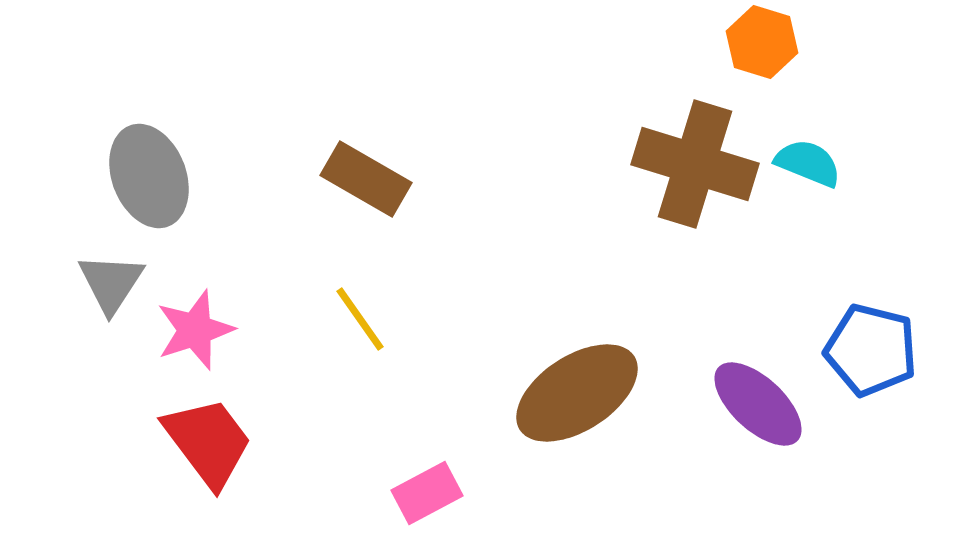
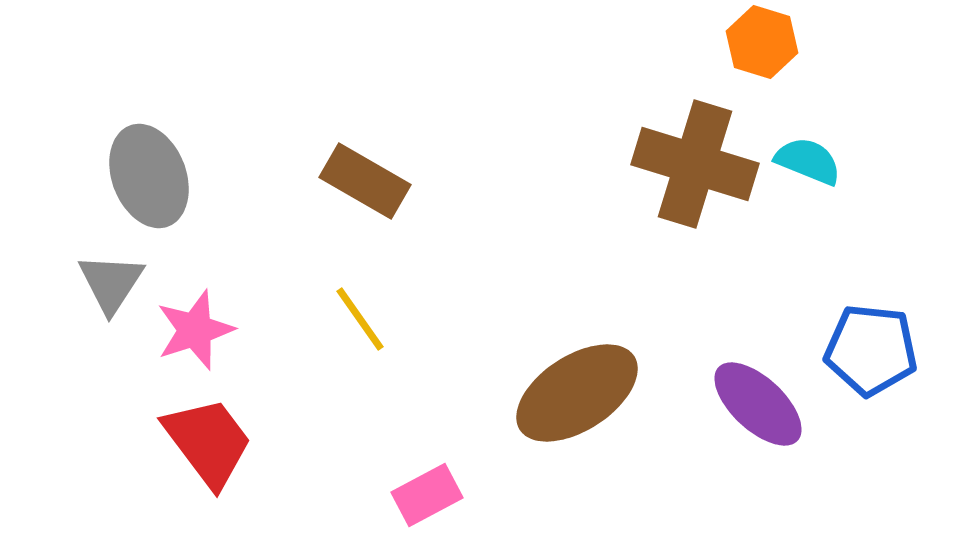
cyan semicircle: moved 2 px up
brown rectangle: moved 1 px left, 2 px down
blue pentagon: rotated 8 degrees counterclockwise
pink rectangle: moved 2 px down
